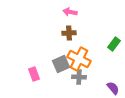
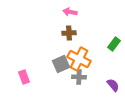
pink rectangle: moved 10 px left, 3 px down
purple semicircle: moved 3 px up
